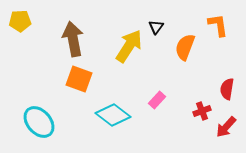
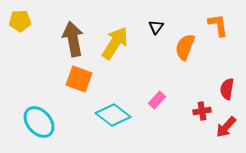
yellow arrow: moved 14 px left, 3 px up
red cross: rotated 12 degrees clockwise
